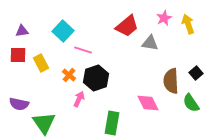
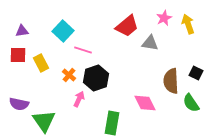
black square: rotated 24 degrees counterclockwise
pink diamond: moved 3 px left
green triangle: moved 2 px up
